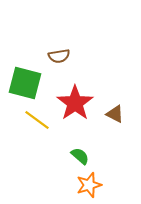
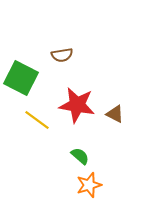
brown semicircle: moved 3 px right, 1 px up
green square: moved 4 px left, 5 px up; rotated 12 degrees clockwise
red star: moved 2 px right, 2 px down; rotated 27 degrees counterclockwise
